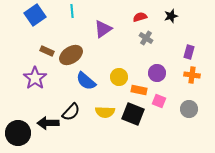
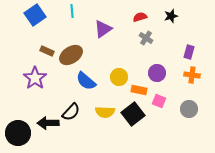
black square: rotated 30 degrees clockwise
